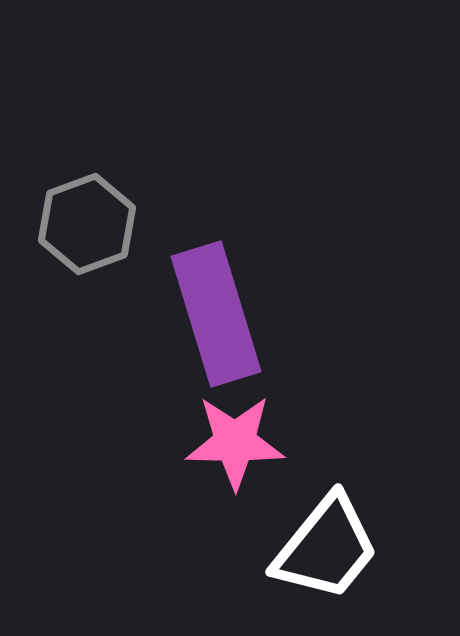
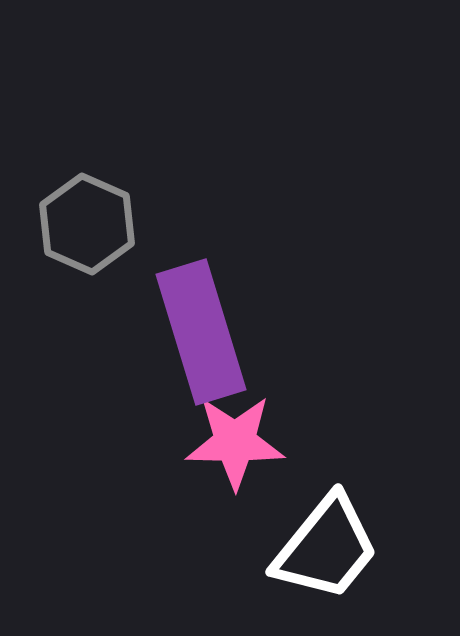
gray hexagon: rotated 16 degrees counterclockwise
purple rectangle: moved 15 px left, 18 px down
